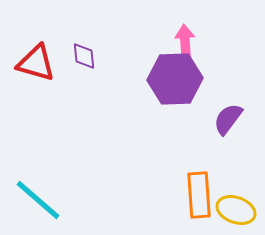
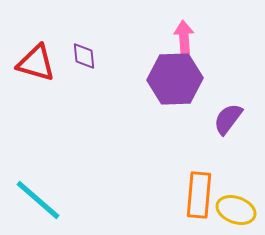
pink arrow: moved 1 px left, 4 px up
orange rectangle: rotated 9 degrees clockwise
